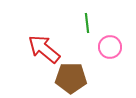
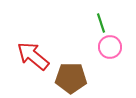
green line: moved 14 px right; rotated 12 degrees counterclockwise
red arrow: moved 11 px left, 7 px down
